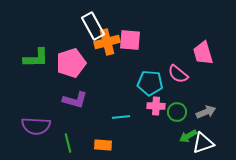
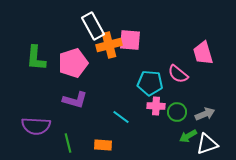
orange cross: moved 2 px right, 3 px down
green L-shape: rotated 96 degrees clockwise
pink pentagon: moved 2 px right
gray arrow: moved 1 px left, 2 px down
cyan line: rotated 42 degrees clockwise
white triangle: moved 4 px right, 1 px down
